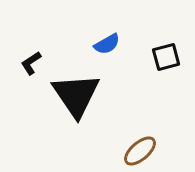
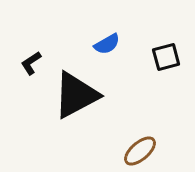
black triangle: rotated 36 degrees clockwise
